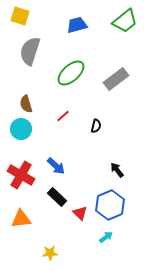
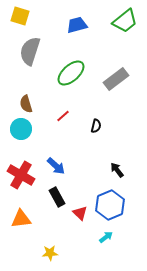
black rectangle: rotated 18 degrees clockwise
